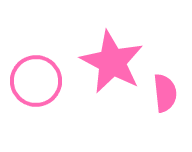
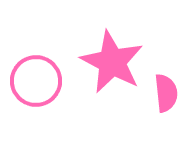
pink semicircle: moved 1 px right
